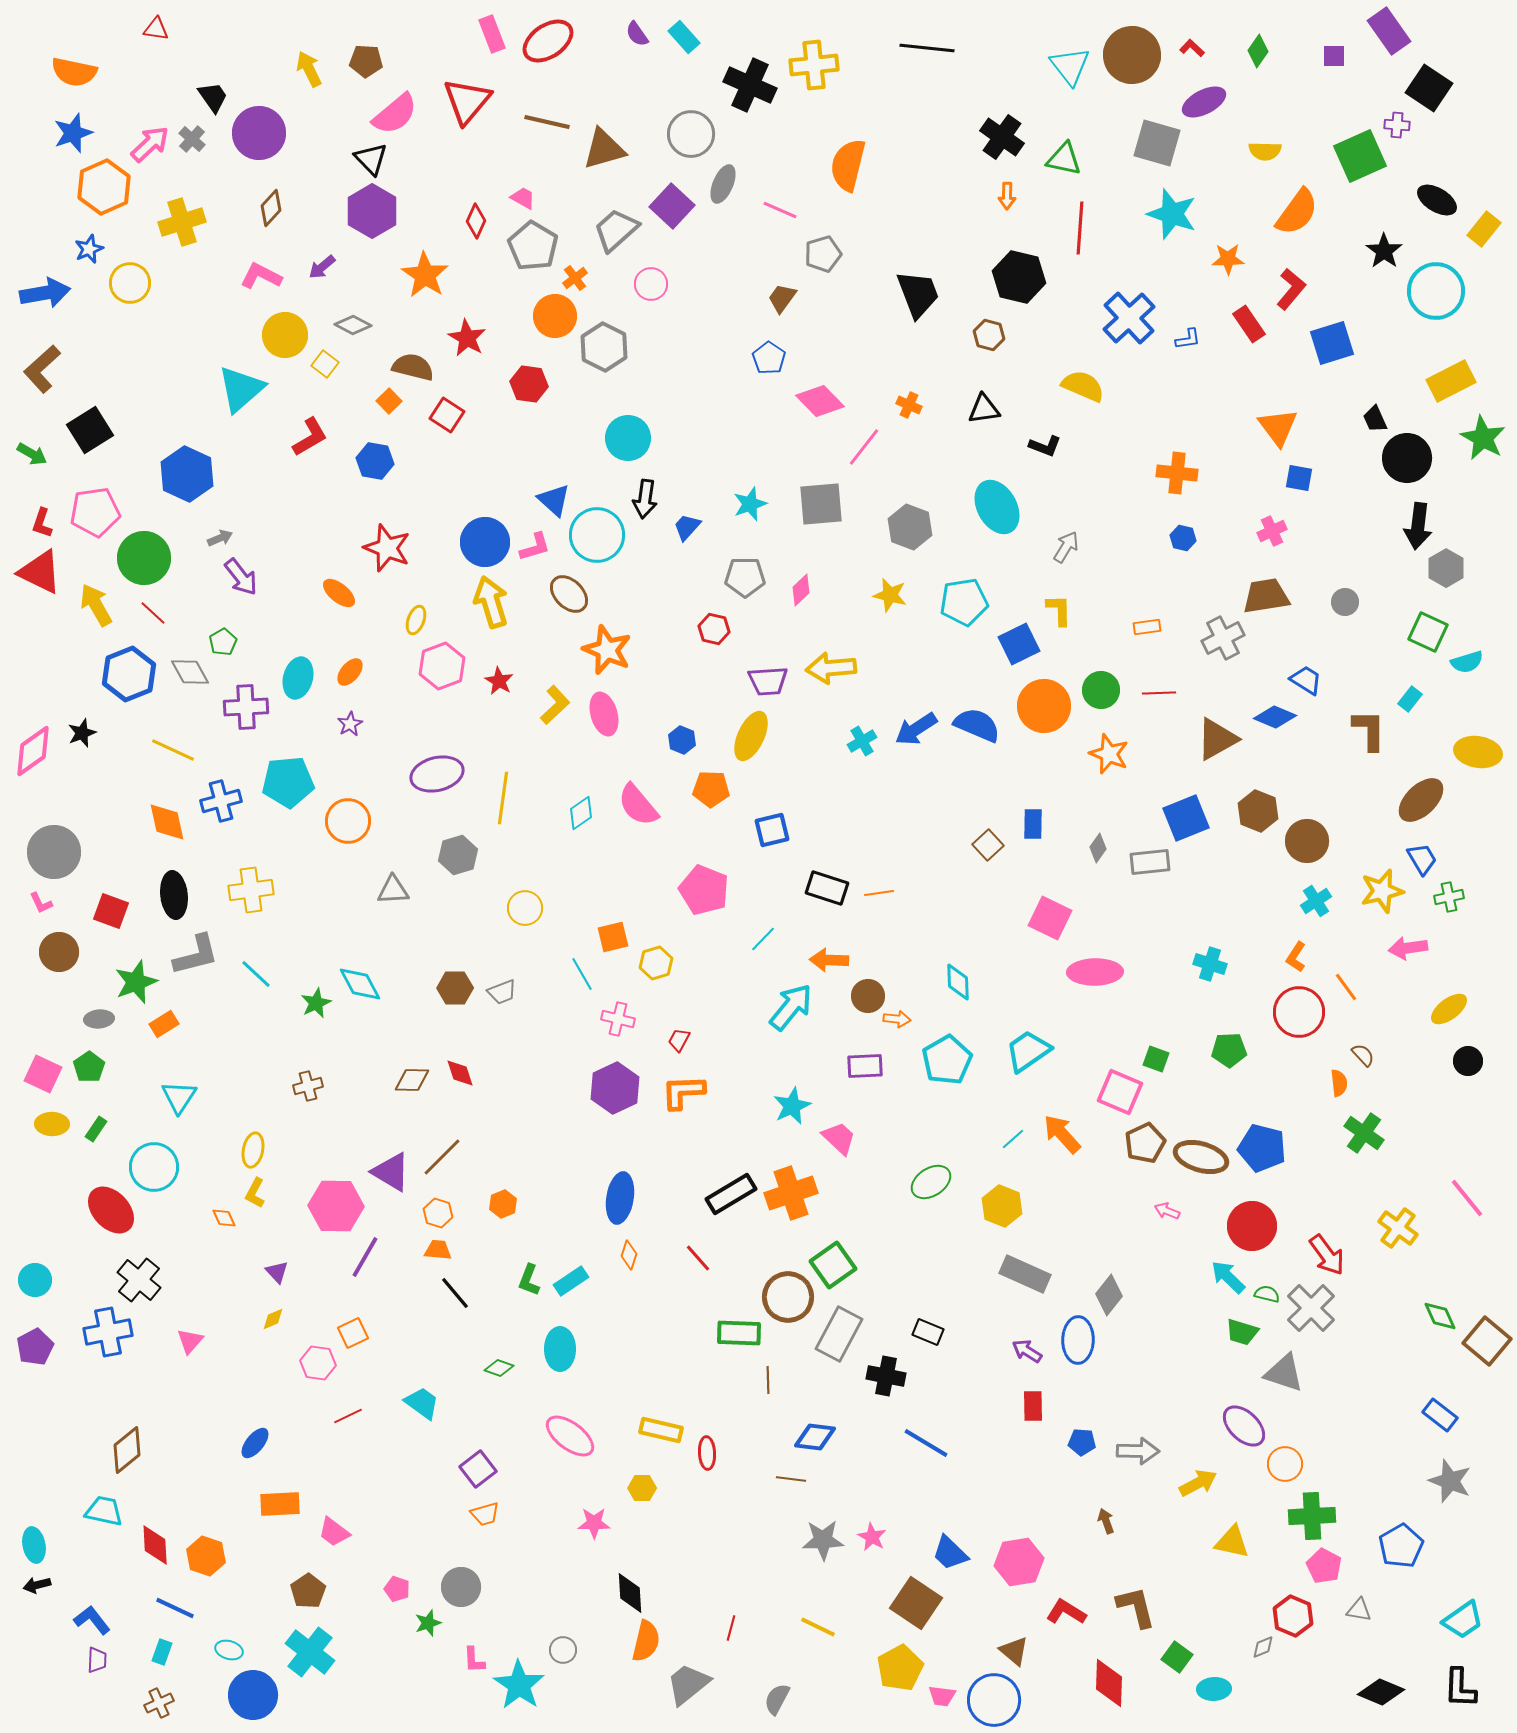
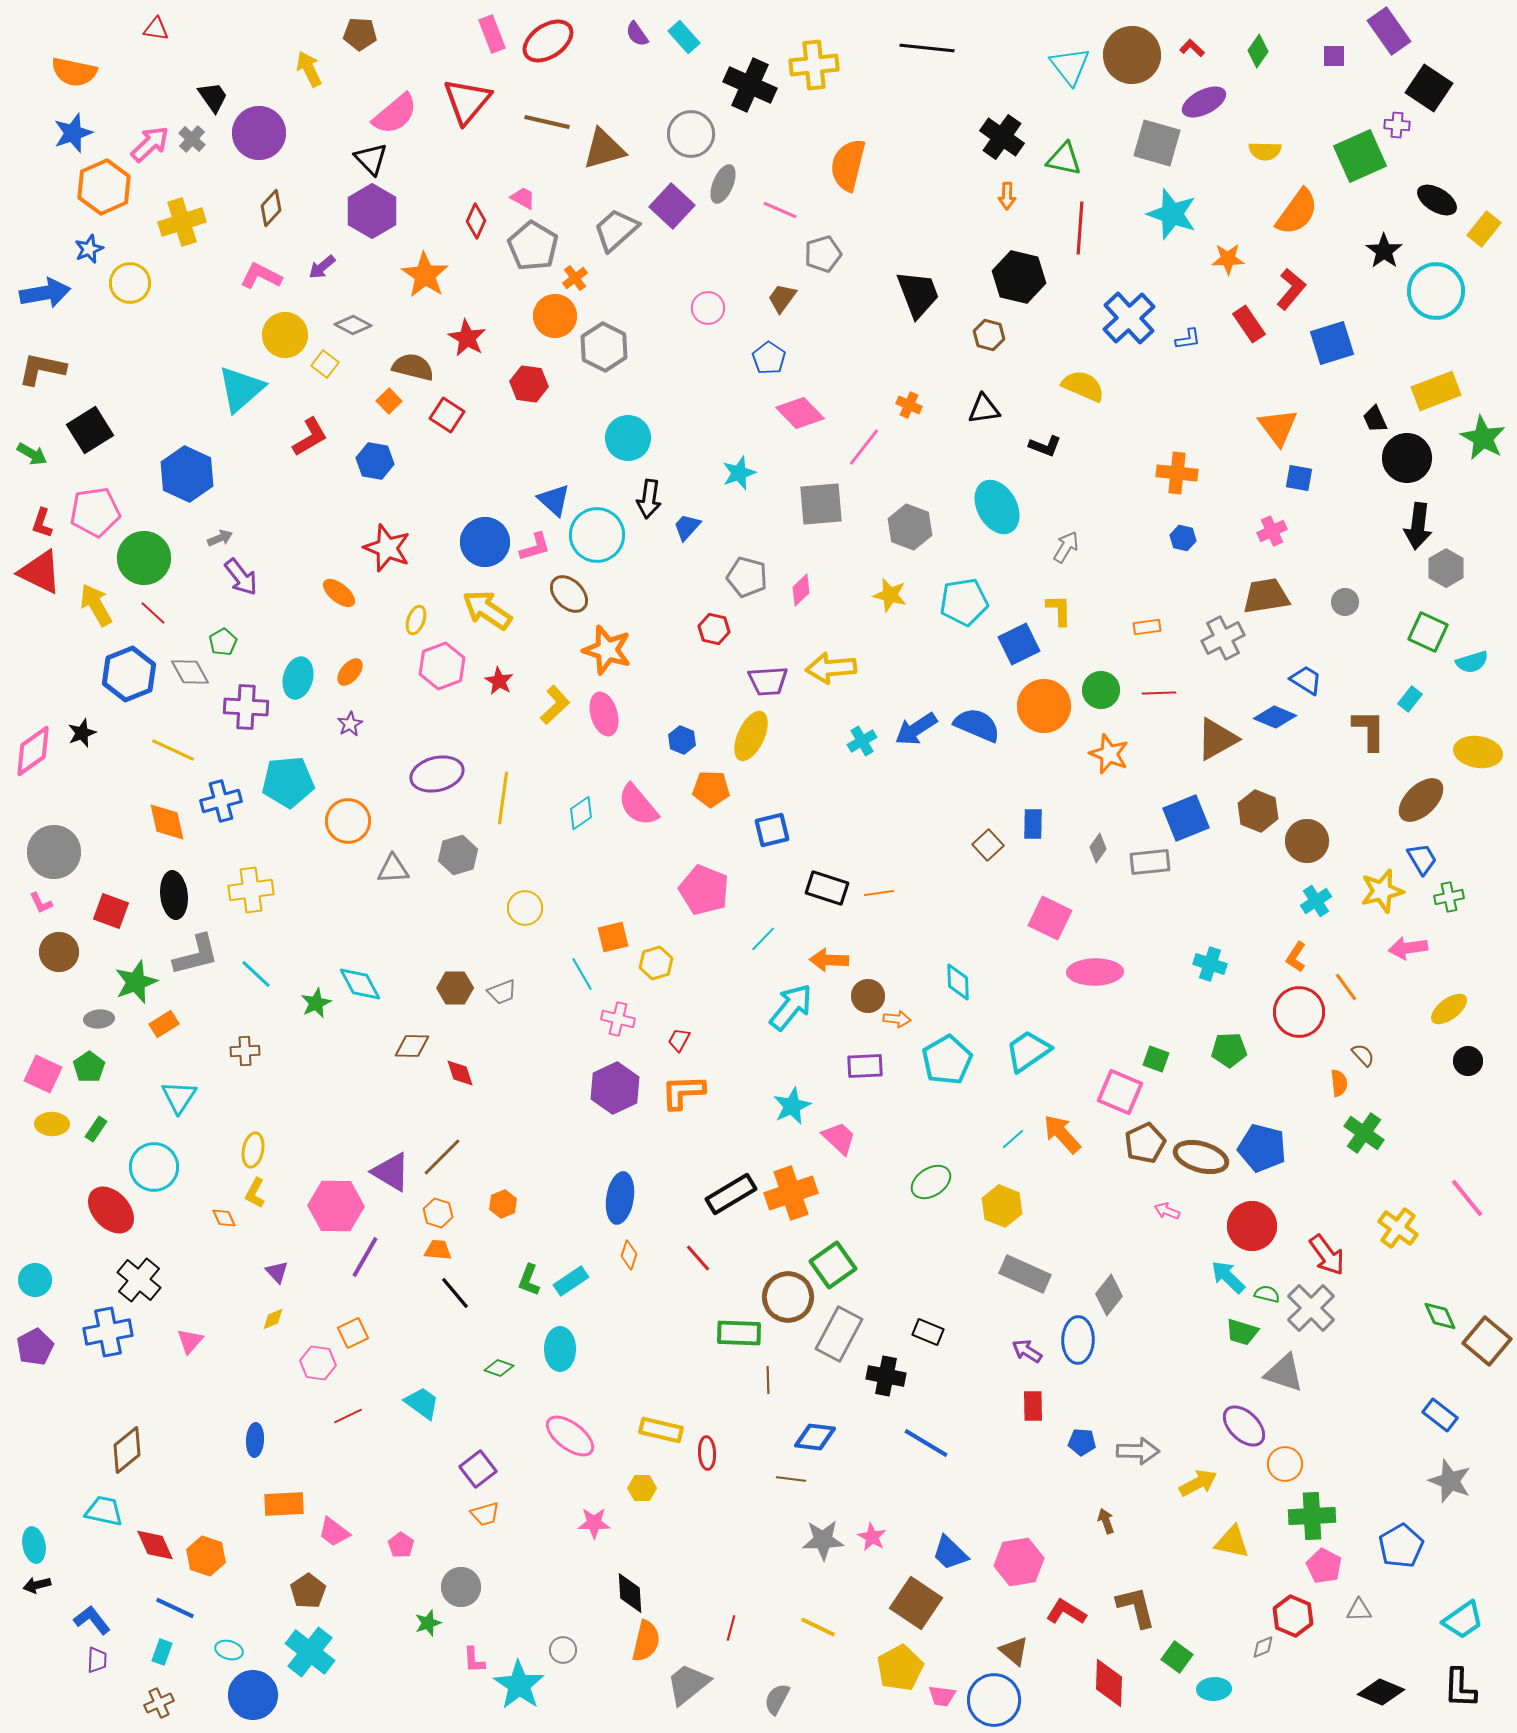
brown pentagon at (366, 61): moved 6 px left, 27 px up
pink circle at (651, 284): moved 57 px right, 24 px down
brown L-shape at (42, 369): rotated 54 degrees clockwise
yellow rectangle at (1451, 381): moved 15 px left, 10 px down; rotated 6 degrees clockwise
pink diamond at (820, 401): moved 20 px left, 12 px down
black arrow at (645, 499): moved 4 px right
cyan star at (750, 504): moved 11 px left, 31 px up
gray pentagon at (745, 577): moved 2 px right; rotated 15 degrees clockwise
yellow arrow at (491, 602): moved 4 px left, 8 px down; rotated 39 degrees counterclockwise
orange star at (607, 650): rotated 6 degrees counterclockwise
cyan semicircle at (1467, 662): moved 5 px right
purple cross at (246, 707): rotated 6 degrees clockwise
gray triangle at (393, 890): moved 21 px up
brown diamond at (412, 1080): moved 34 px up
brown cross at (308, 1086): moved 63 px left, 35 px up; rotated 12 degrees clockwise
blue ellipse at (255, 1443): moved 3 px up; rotated 36 degrees counterclockwise
orange rectangle at (280, 1504): moved 4 px right
red diamond at (155, 1545): rotated 21 degrees counterclockwise
pink pentagon at (397, 1589): moved 4 px right, 44 px up; rotated 15 degrees clockwise
gray triangle at (1359, 1610): rotated 12 degrees counterclockwise
